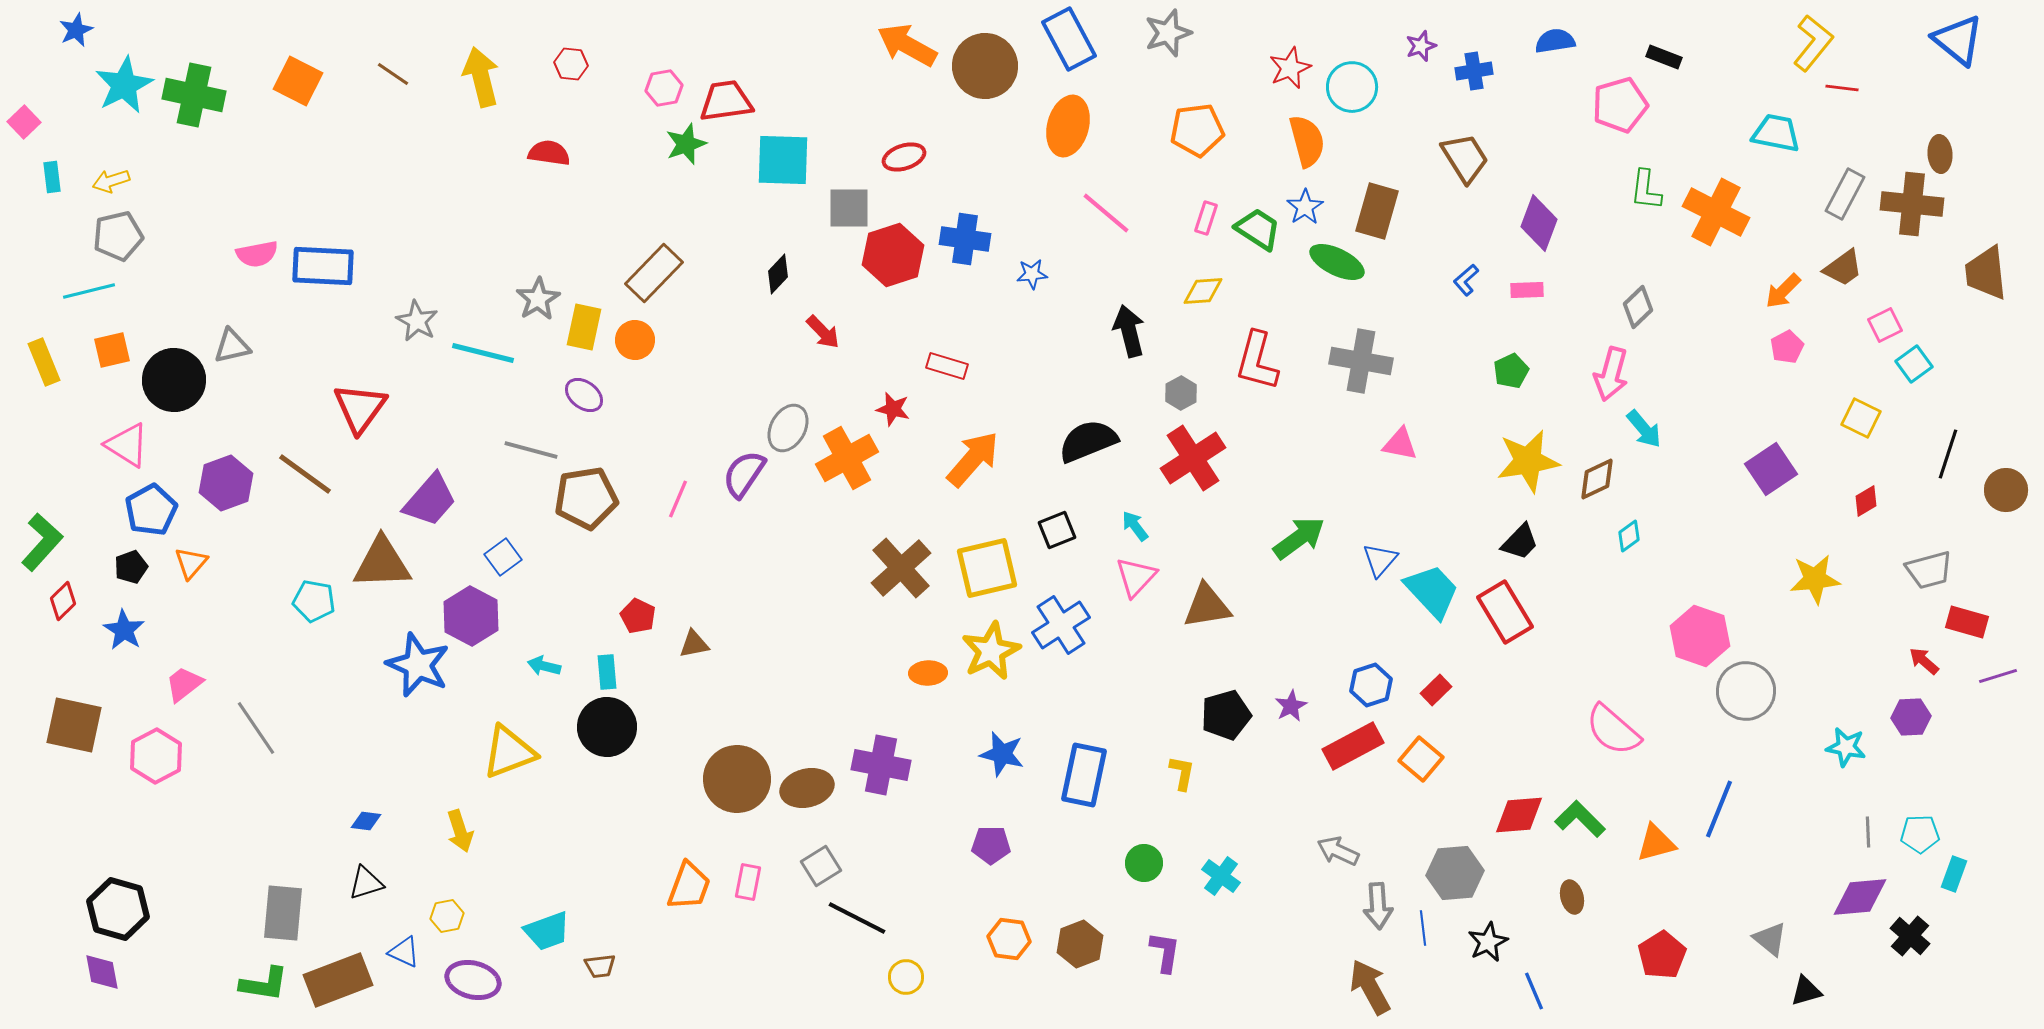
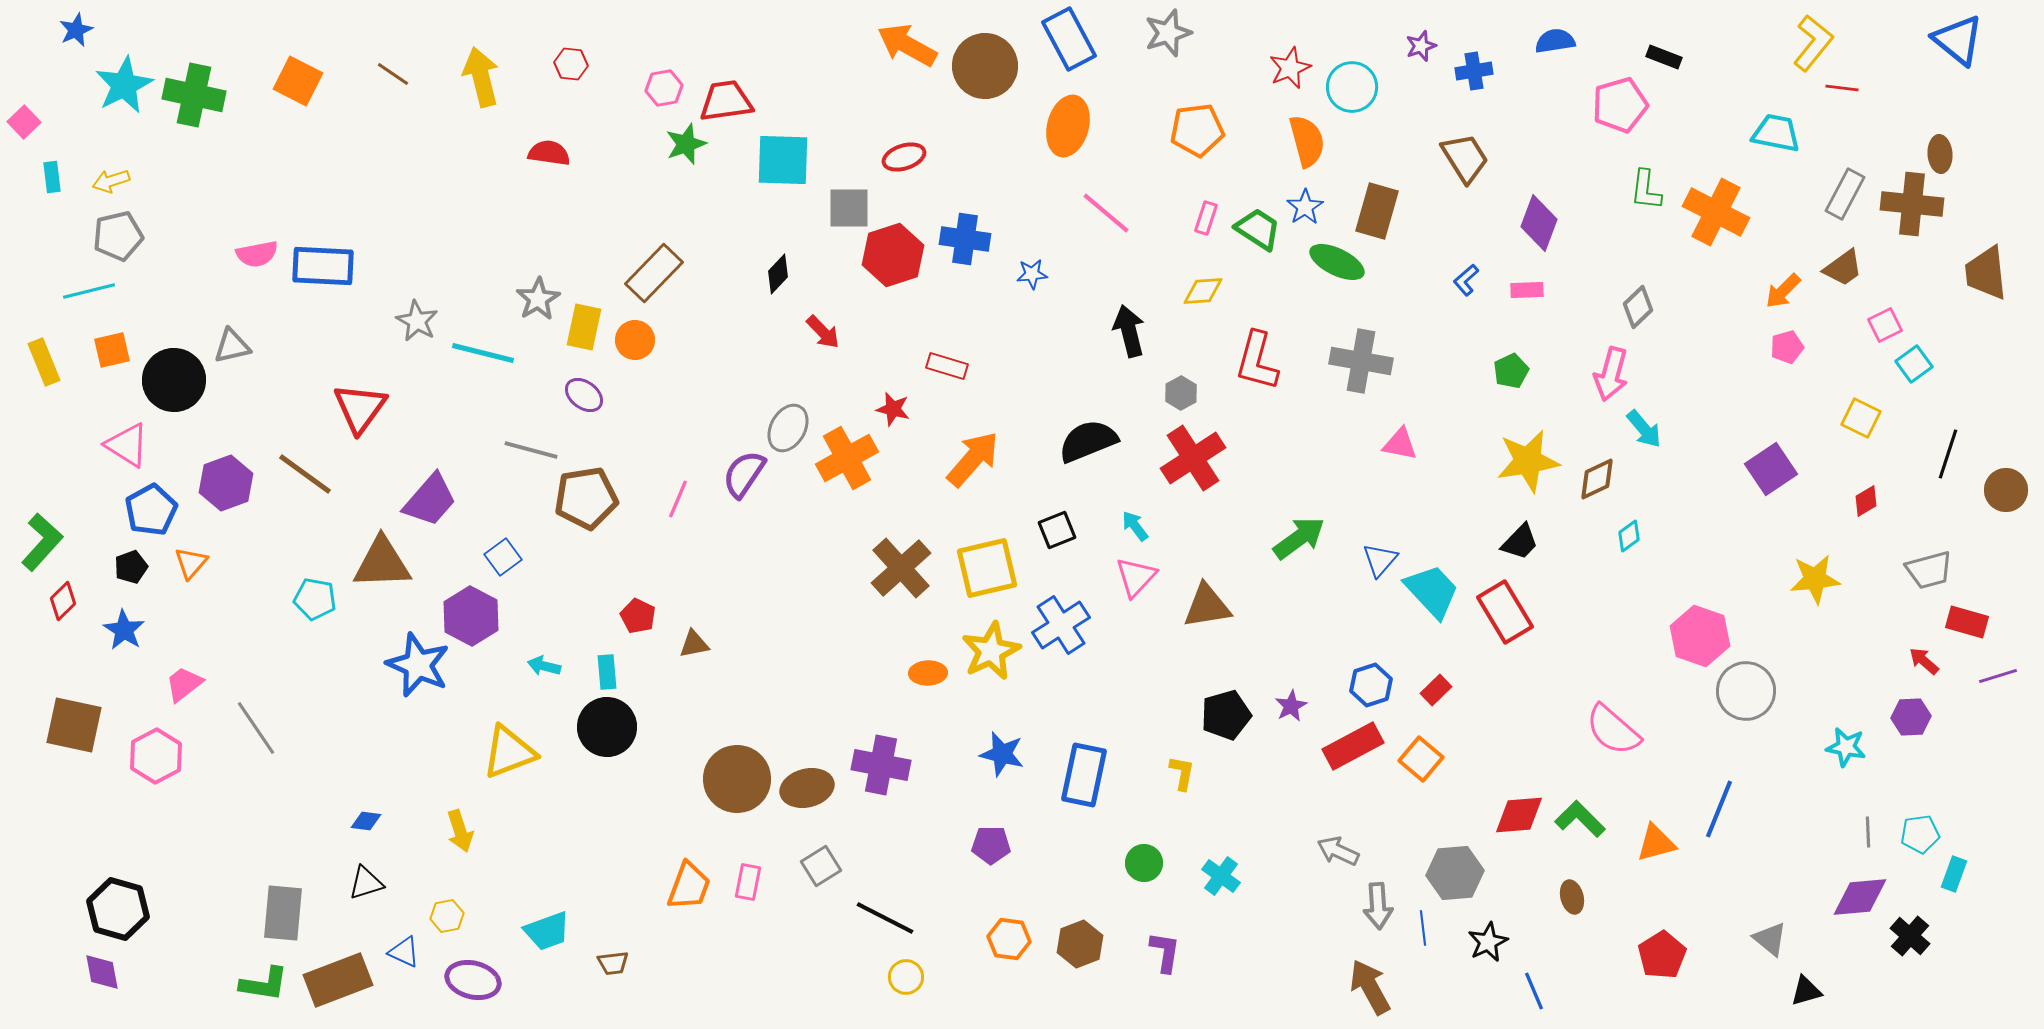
pink pentagon at (1787, 347): rotated 12 degrees clockwise
cyan pentagon at (314, 601): moved 1 px right, 2 px up
cyan pentagon at (1920, 834): rotated 6 degrees counterclockwise
black line at (857, 918): moved 28 px right
brown trapezoid at (600, 966): moved 13 px right, 3 px up
